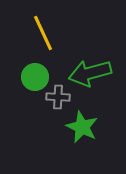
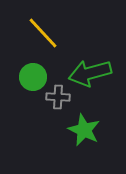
yellow line: rotated 18 degrees counterclockwise
green circle: moved 2 px left
green star: moved 2 px right, 3 px down
